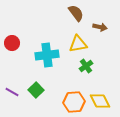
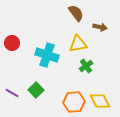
cyan cross: rotated 25 degrees clockwise
purple line: moved 1 px down
